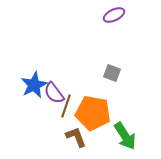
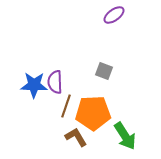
purple ellipse: rotated 10 degrees counterclockwise
gray square: moved 8 px left, 2 px up
blue star: rotated 28 degrees clockwise
purple semicircle: moved 1 px right, 11 px up; rotated 35 degrees clockwise
orange pentagon: rotated 12 degrees counterclockwise
brown L-shape: rotated 10 degrees counterclockwise
